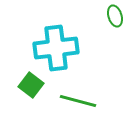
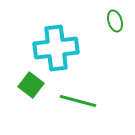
green ellipse: moved 5 px down
